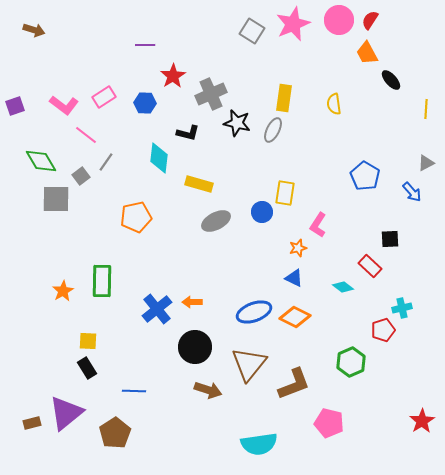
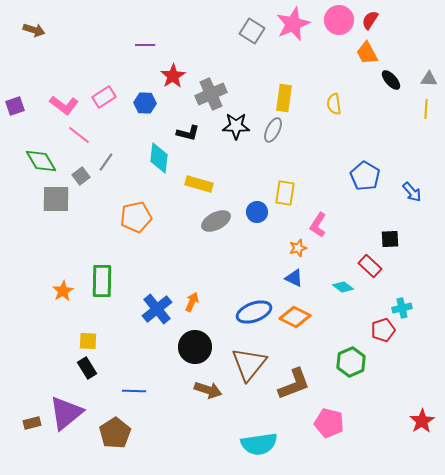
black star at (237, 123): moved 1 px left, 3 px down; rotated 12 degrees counterclockwise
pink line at (86, 135): moved 7 px left
gray triangle at (426, 163): moved 3 px right, 84 px up; rotated 30 degrees clockwise
blue circle at (262, 212): moved 5 px left
orange arrow at (192, 302): rotated 114 degrees clockwise
